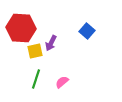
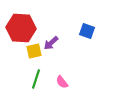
blue square: rotated 21 degrees counterclockwise
purple arrow: rotated 21 degrees clockwise
yellow square: moved 1 px left
pink semicircle: rotated 88 degrees counterclockwise
